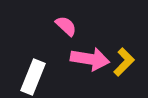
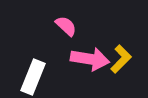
yellow L-shape: moved 3 px left, 3 px up
